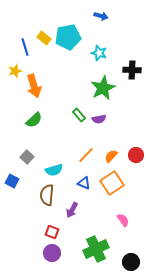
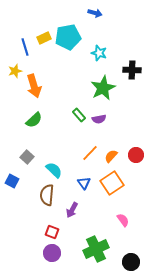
blue arrow: moved 6 px left, 3 px up
yellow rectangle: rotated 64 degrees counterclockwise
orange line: moved 4 px right, 2 px up
cyan semicircle: rotated 120 degrees counterclockwise
blue triangle: rotated 32 degrees clockwise
